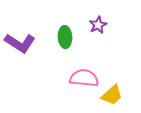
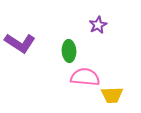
green ellipse: moved 4 px right, 14 px down
pink semicircle: moved 1 px right, 1 px up
yellow trapezoid: rotated 40 degrees clockwise
